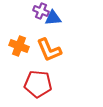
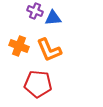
purple cross: moved 6 px left
